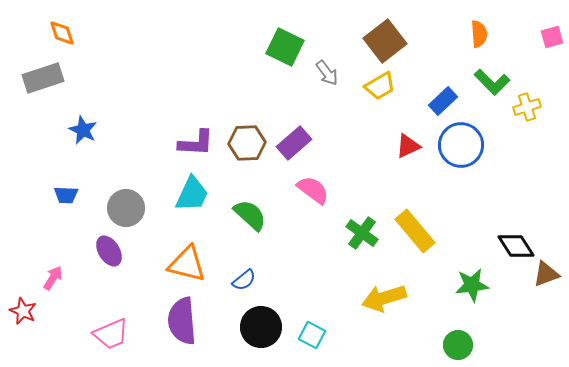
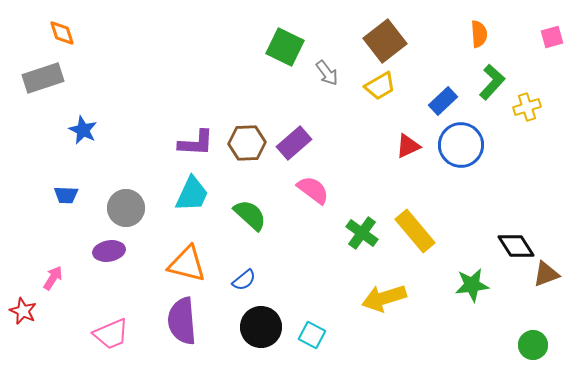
green L-shape: rotated 93 degrees counterclockwise
purple ellipse: rotated 68 degrees counterclockwise
green circle: moved 75 px right
